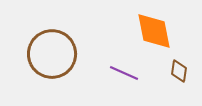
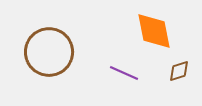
brown circle: moved 3 px left, 2 px up
brown diamond: rotated 65 degrees clockwise
